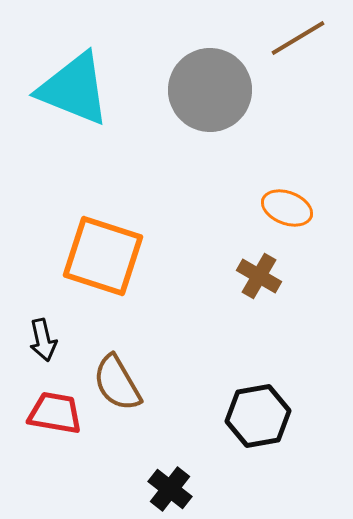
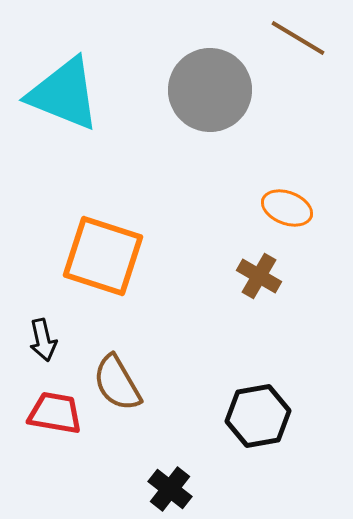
brown line: rotated 62 degrees clockwise
cyan triangle: moved 10 px left, 5 px down
